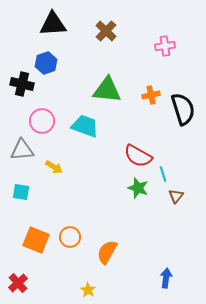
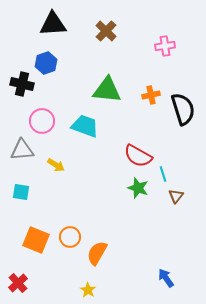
yellow arrow: moved 2 px right, 2 px up
orange semicircle: moved 10 px left, 1 px down
blue arrow: rotated 42 degrees counterclockwise
